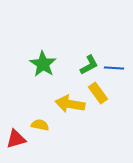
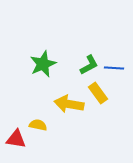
green star: rotated 16 degrees clockwise
yellow arrow: moved 1 px left
yellow semicircle: moved 2 px left
red triangle: rotated 25 degrees clockwise
